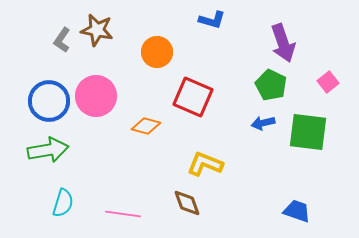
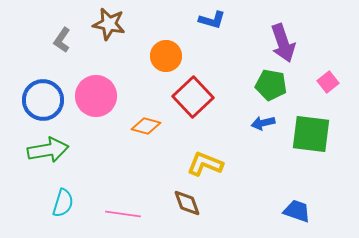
brown star: moved 12 px right, 6 px up
orange circle: moved 9 px right, 4 px down
green pentagon: rotated 16 degrees counterclockwise
red square: rotated 24 degrees clockwise
blue circle: moved 6 px left, 1 px up
green square: moved 3 px right, 2 px down
